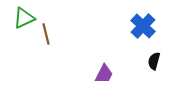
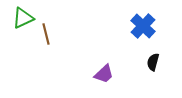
green triangle: moved 1 px left
black semicircle: moved 1 px left, 1 px down
purple trapezoid: rotated 20 degrees clockwise
